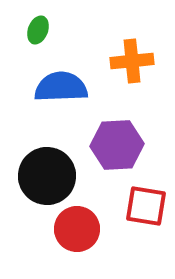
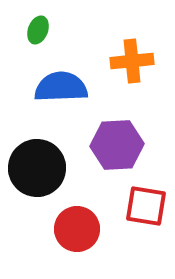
black circle: moved 10 px left, 8 px up
